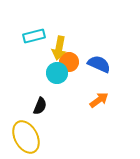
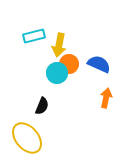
yellow arrow: moved 3 px up
orange circle: moved 2 px down
orange arrow: moved 7 px right, 2 px up; rotated 42 degrees counterclockwise
black semicircle: moved 2 px right
yellow ellipse: moved 1 px right, 1 px down; rotated 12 degrees counterclockwise
